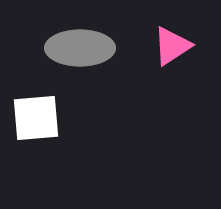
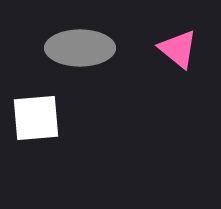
pink triangle: moved 6 px right, 3 px down; rotated 48 degrees counterclockwise
